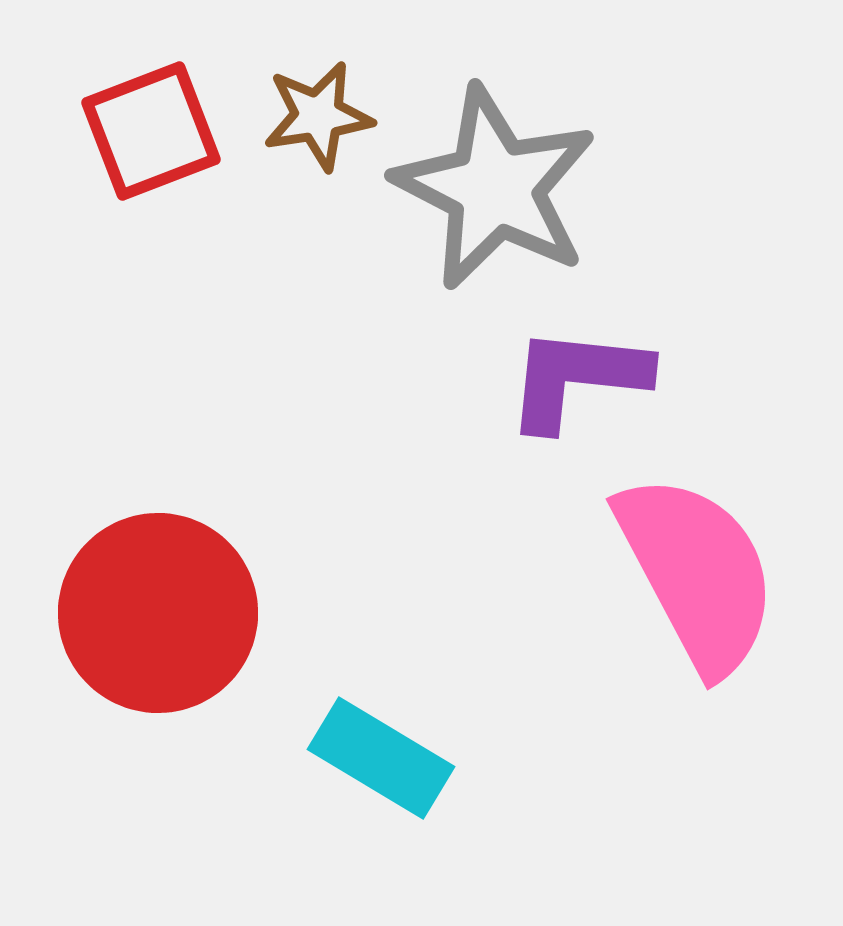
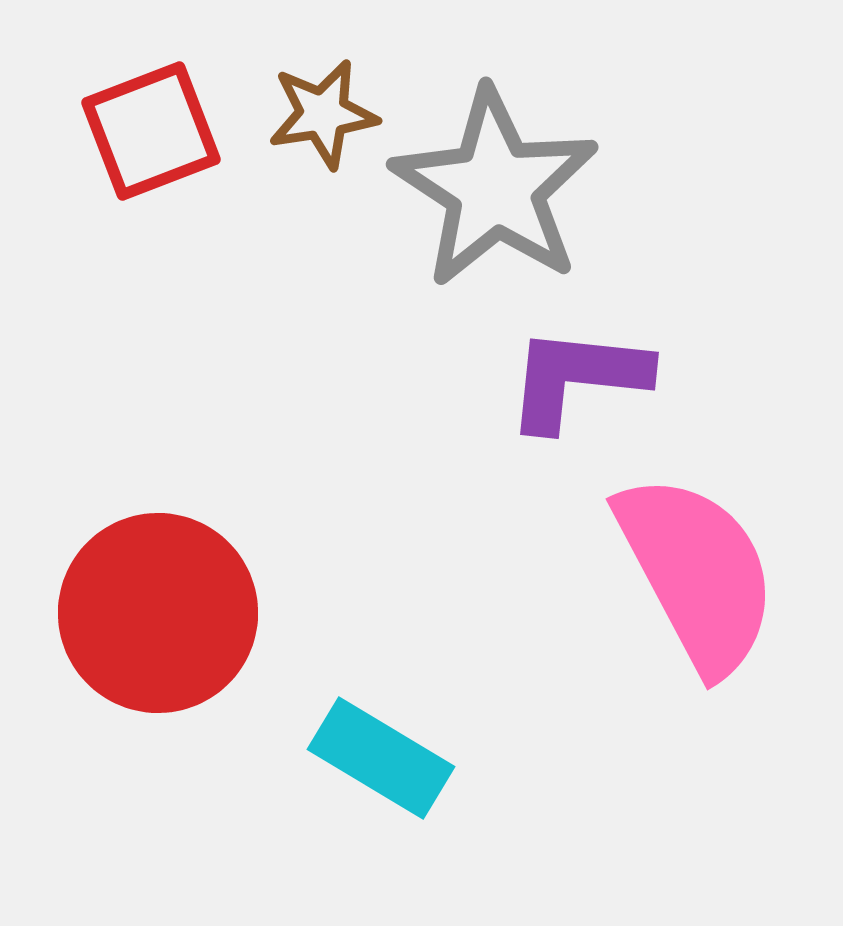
brown star: moved 5 px right, 2 px up
gray star: rotated 6 degrees clockwise
